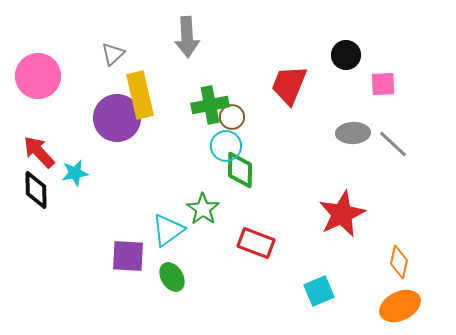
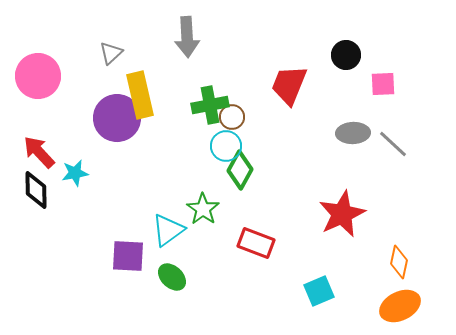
gray triangle: moved 2 px left, 1 px up
green diamond: rotated 27 degrees clockwise
green ellipse: rotated 16 degrees counterclockwise
